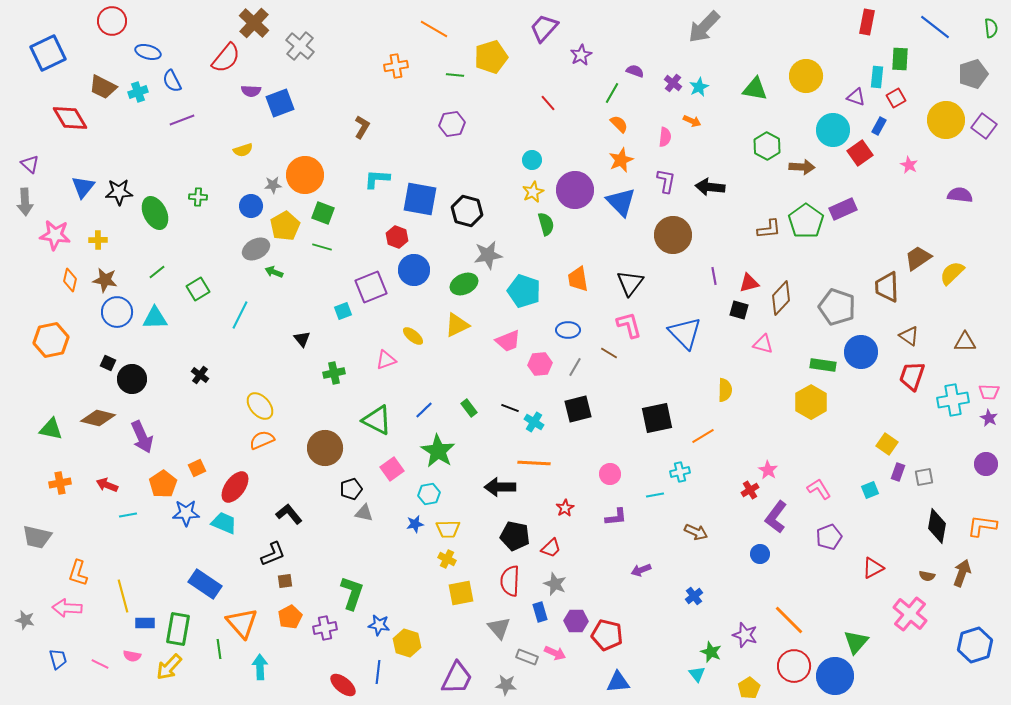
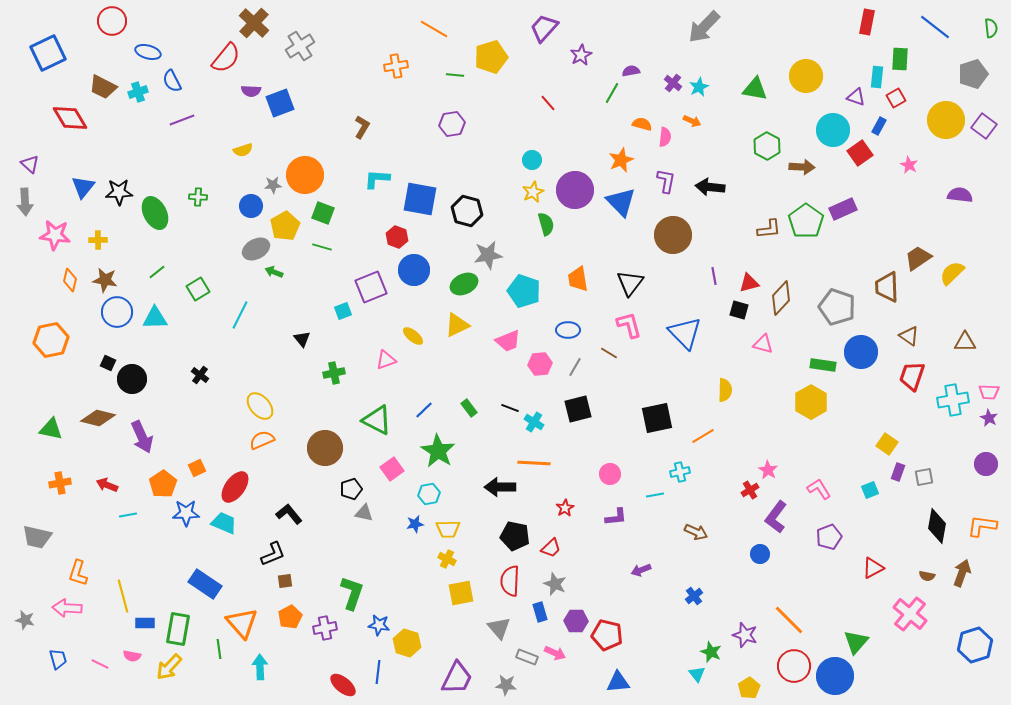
gray cross at (300, 46): rotated 16 degrees clockwise
purple semicircle at (635, 71): moved 4 px left; rotated 30 degrees counterclockwise
orange semicircle at (619, 124): moved 23 px right; rotated 30 degrees counterclockwise
